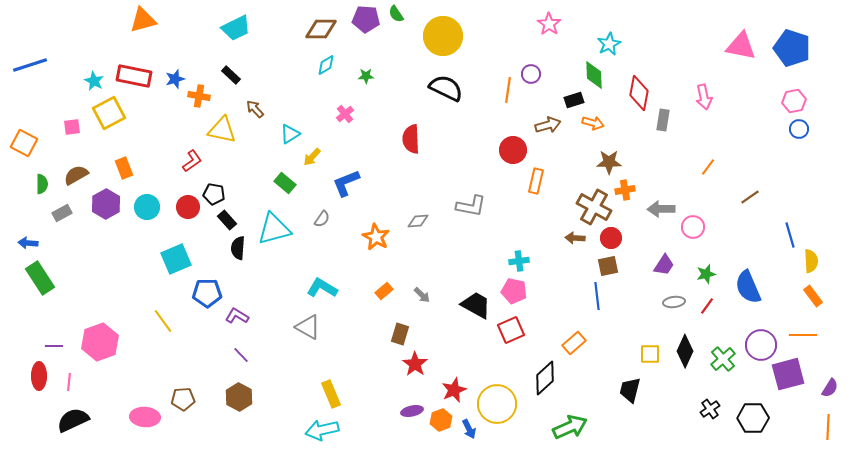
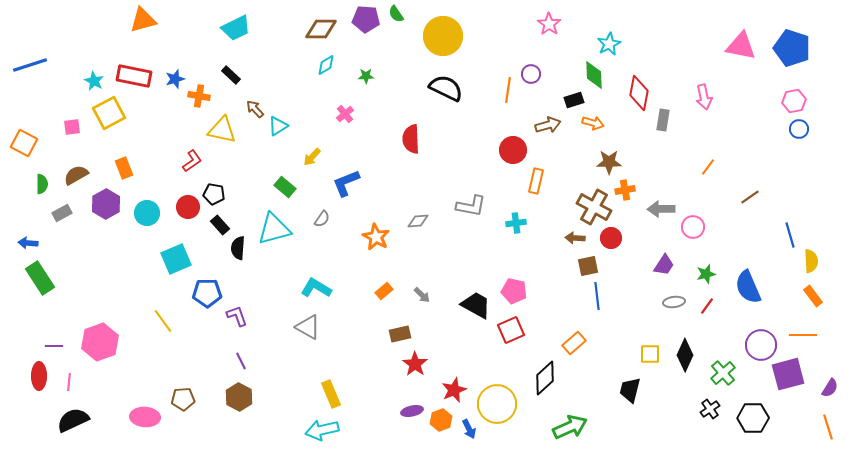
cyan triangle at (290, 134): moved 12 px left, 8 px up
green rectangle at (285, 183): moved 4 px down
cyan circle at (147, 207): moved 6 px down
black rectangle at (227, 220): moved 7 px left, 5 px down
cyan cross at (519, 261): moved 3 px left, 38 px up
brown square at (608, 266): moved 20 px left
cyan L-shape at (322, 288): moved 6 px left
purple L-shape at (237, 316): rotated 40 degrees clockwise
brown rectangle at (400, 334): rotated 60 degrees clockwise
black diamond at (685, 351): moved 4 px down
purple line at (241, 355): moved 6 px down; rotated 18 degrees clockwise
green cross at (723, 359): moved 14 px down
orange line at (828, 427): rotated 20 degrees counterclockwise
